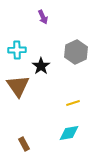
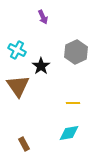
cyan cross: rotated 30 degrees clockwise
yellow line: rotated 16 degrees clockwise
